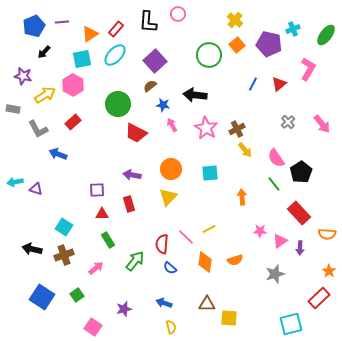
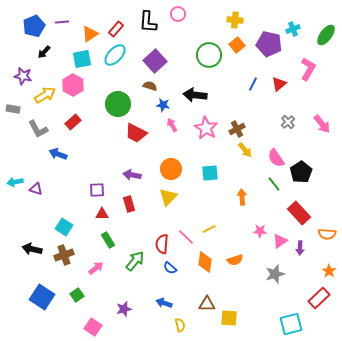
yellow cross at (235, 20): rotated 35 degrees counterclockwise
brown semicircle at (150, 86): rotated 56 degrees clockwise
yellow semicircle at (171, 327): moved 9 px right, 2 px up
